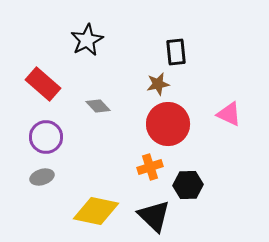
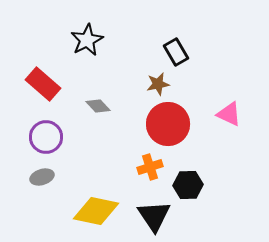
black rectangle: rotated 24 degrees counterclockwise
black triangle: rotated 12 degrees clockwise
